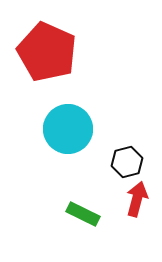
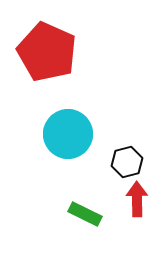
cyan circle: moved 5 px down
red arrow: rotated 16 degrees counterclockwise
green rectangle: moved 2 px right
